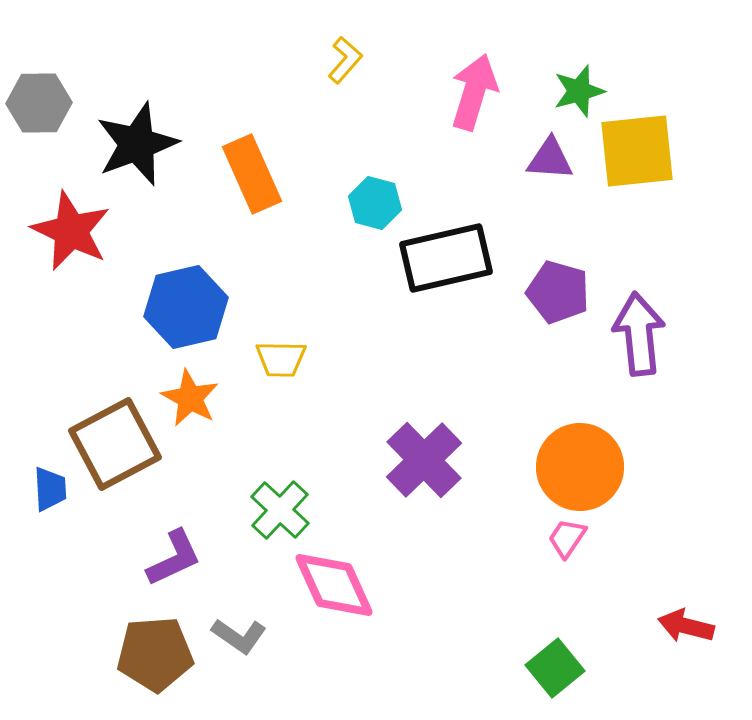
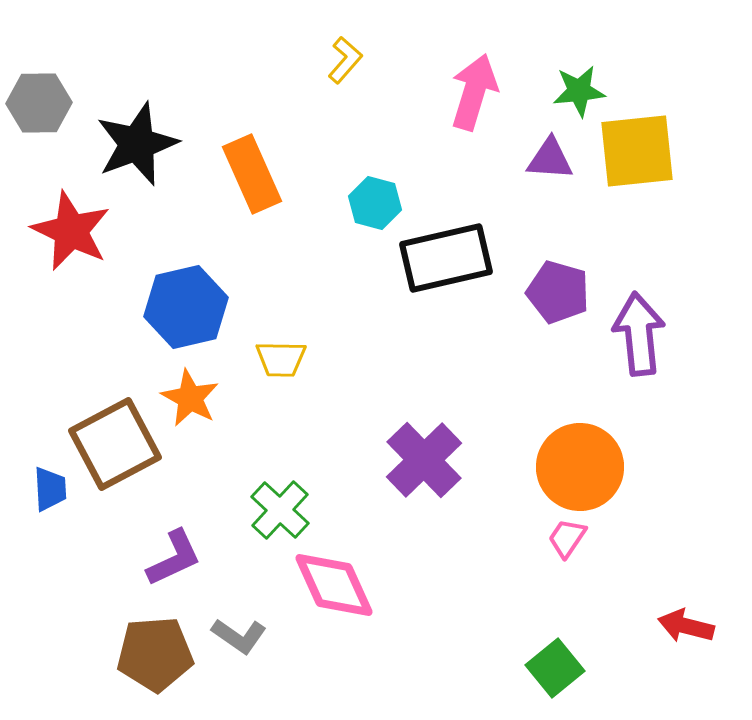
green star: rotated 10 degrees clockwise
